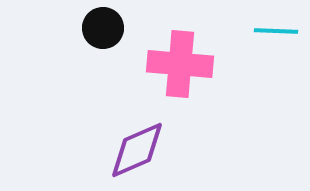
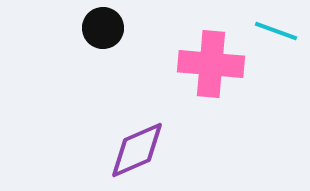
cyan line: rotated 18 degrees clockwise
pink cross: moved 31 px right
